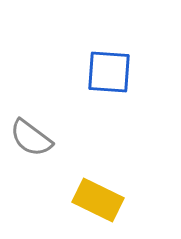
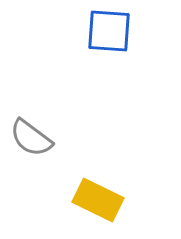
blue square: moved 41 px up
